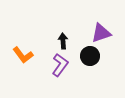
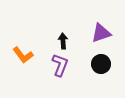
black circle: moved 11 px right, 8 px down
purple L-shape: rotated 15 degrees counterclockwise
